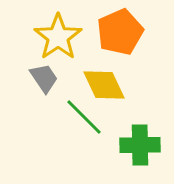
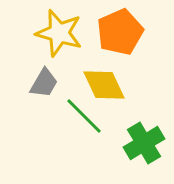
yellow star: moved 1 px right, 4 px up; rotated 21 degrees counterclockwise
gray trapezoid: moved 5 px down; rotated 64 degrees clockwise
green line: moved 1 px up
green cross: moved 4 px right, 2 px up; rotated 30 degrees counterclockwise
